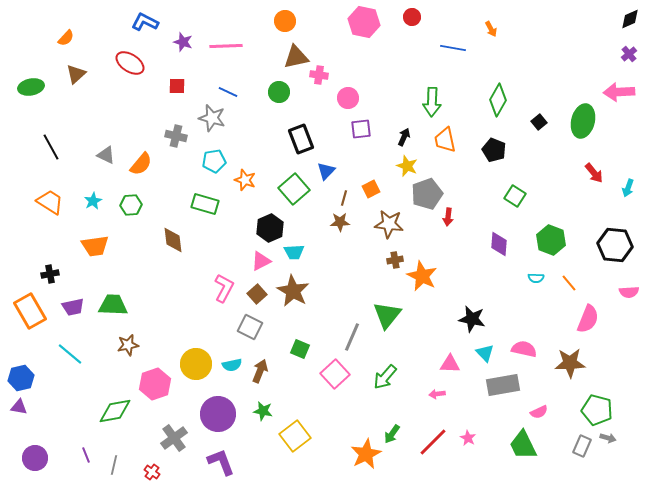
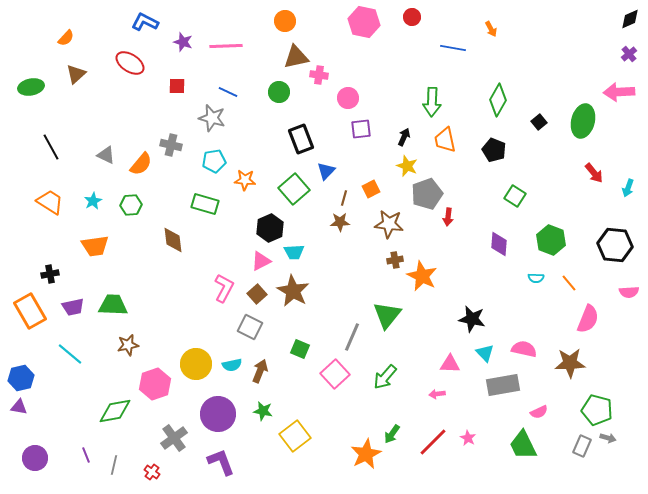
gray cross at (176, 136): moved 5 px left, 9 px down
orange star at (245, 180): rotated 15 degrees counterclockwise
